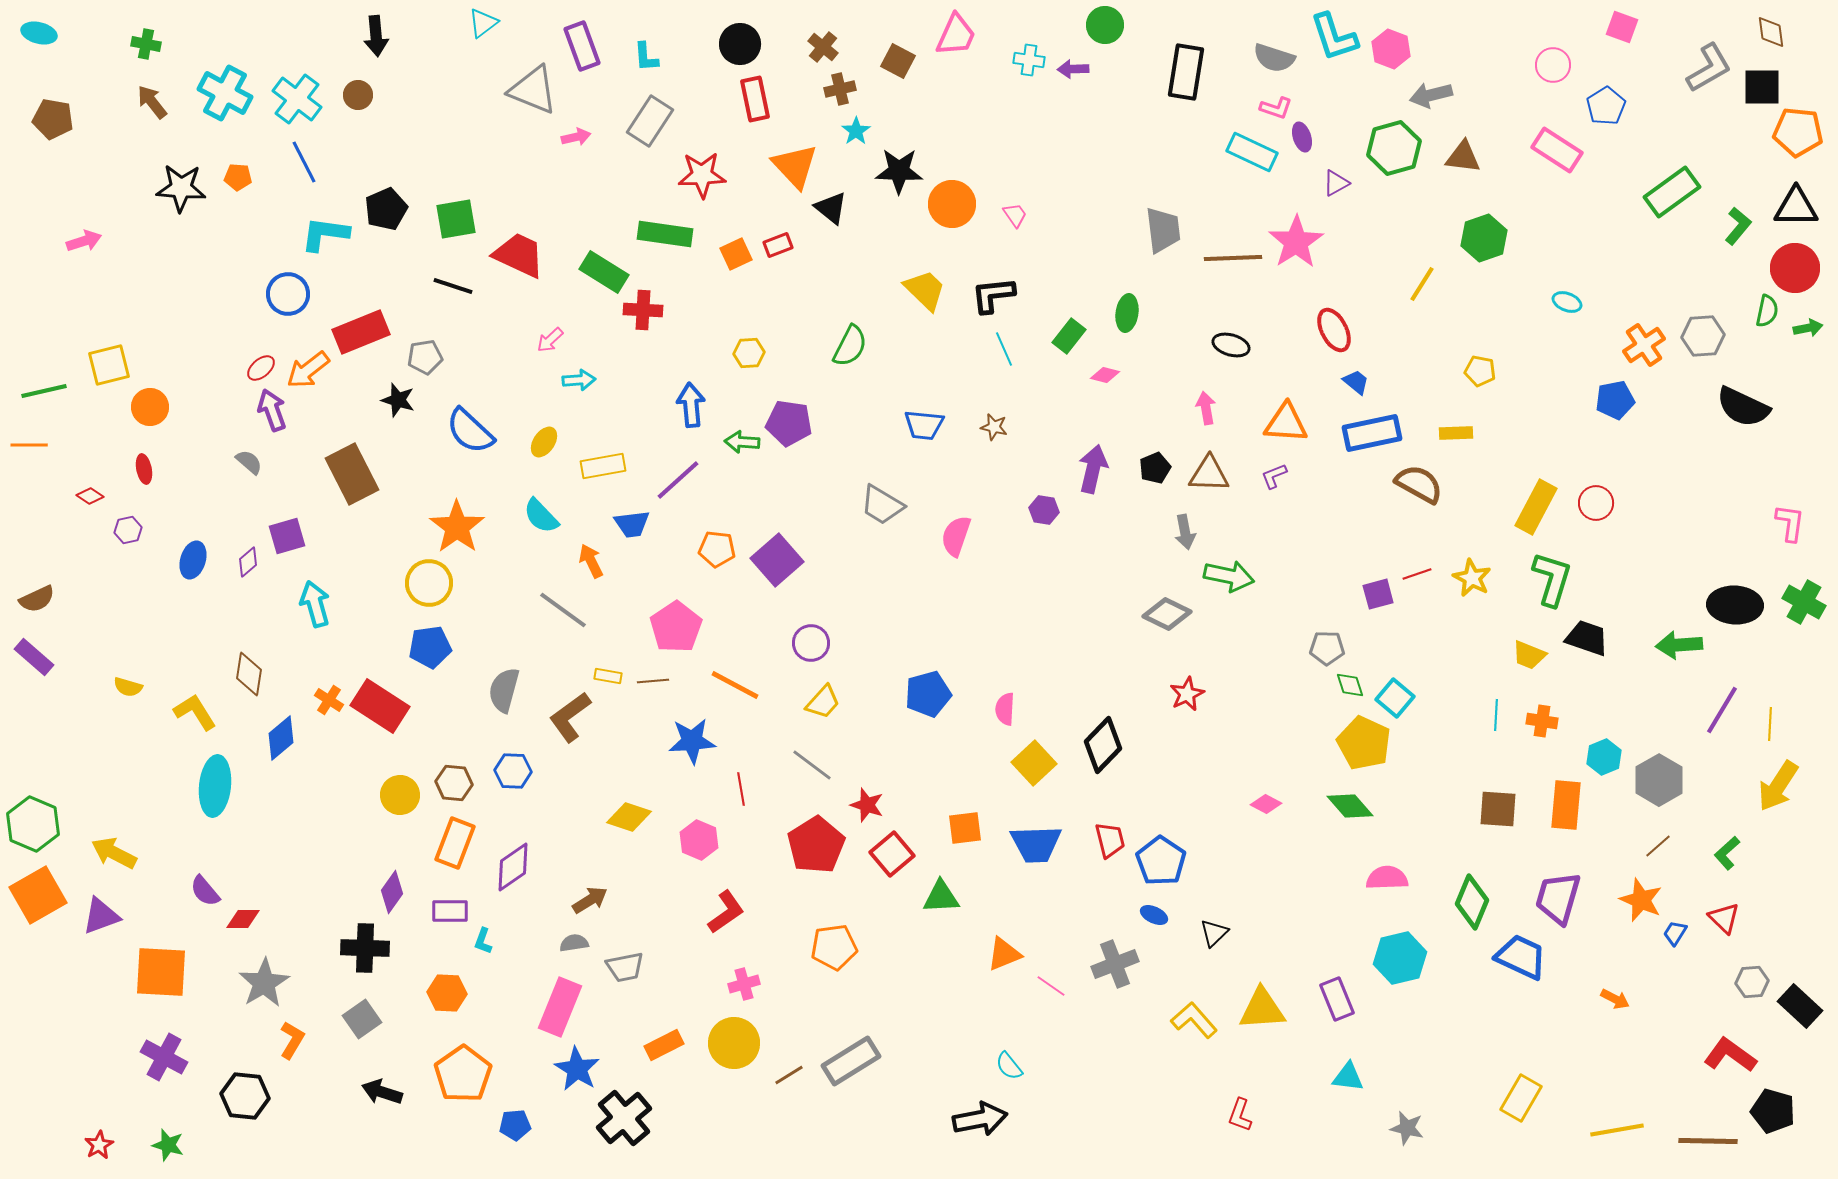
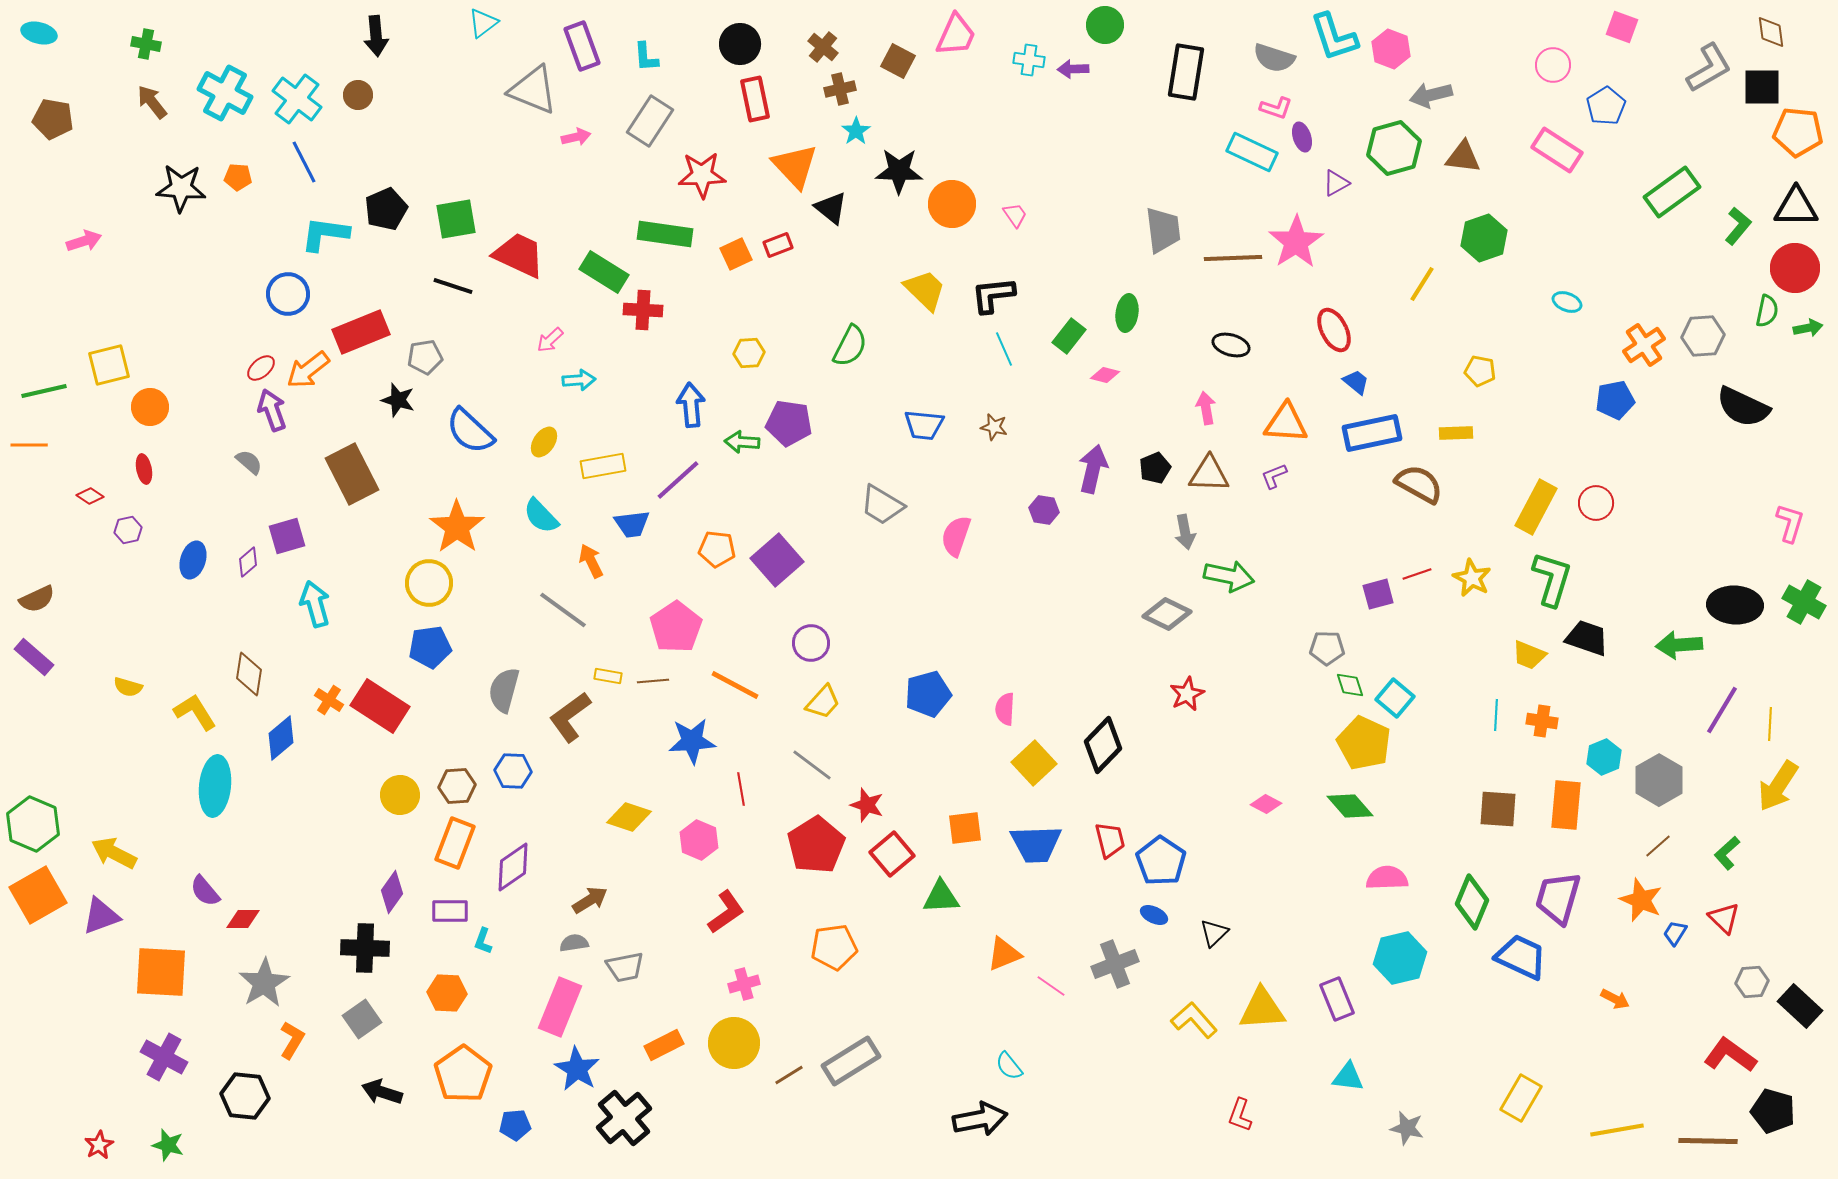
pink L-shape at (1790, 523): rotated 9 degrees clockwise
brown hexagon at (454, 783): moved 3 px right, 3 px down; rotated 9 degrees counterclockwise
